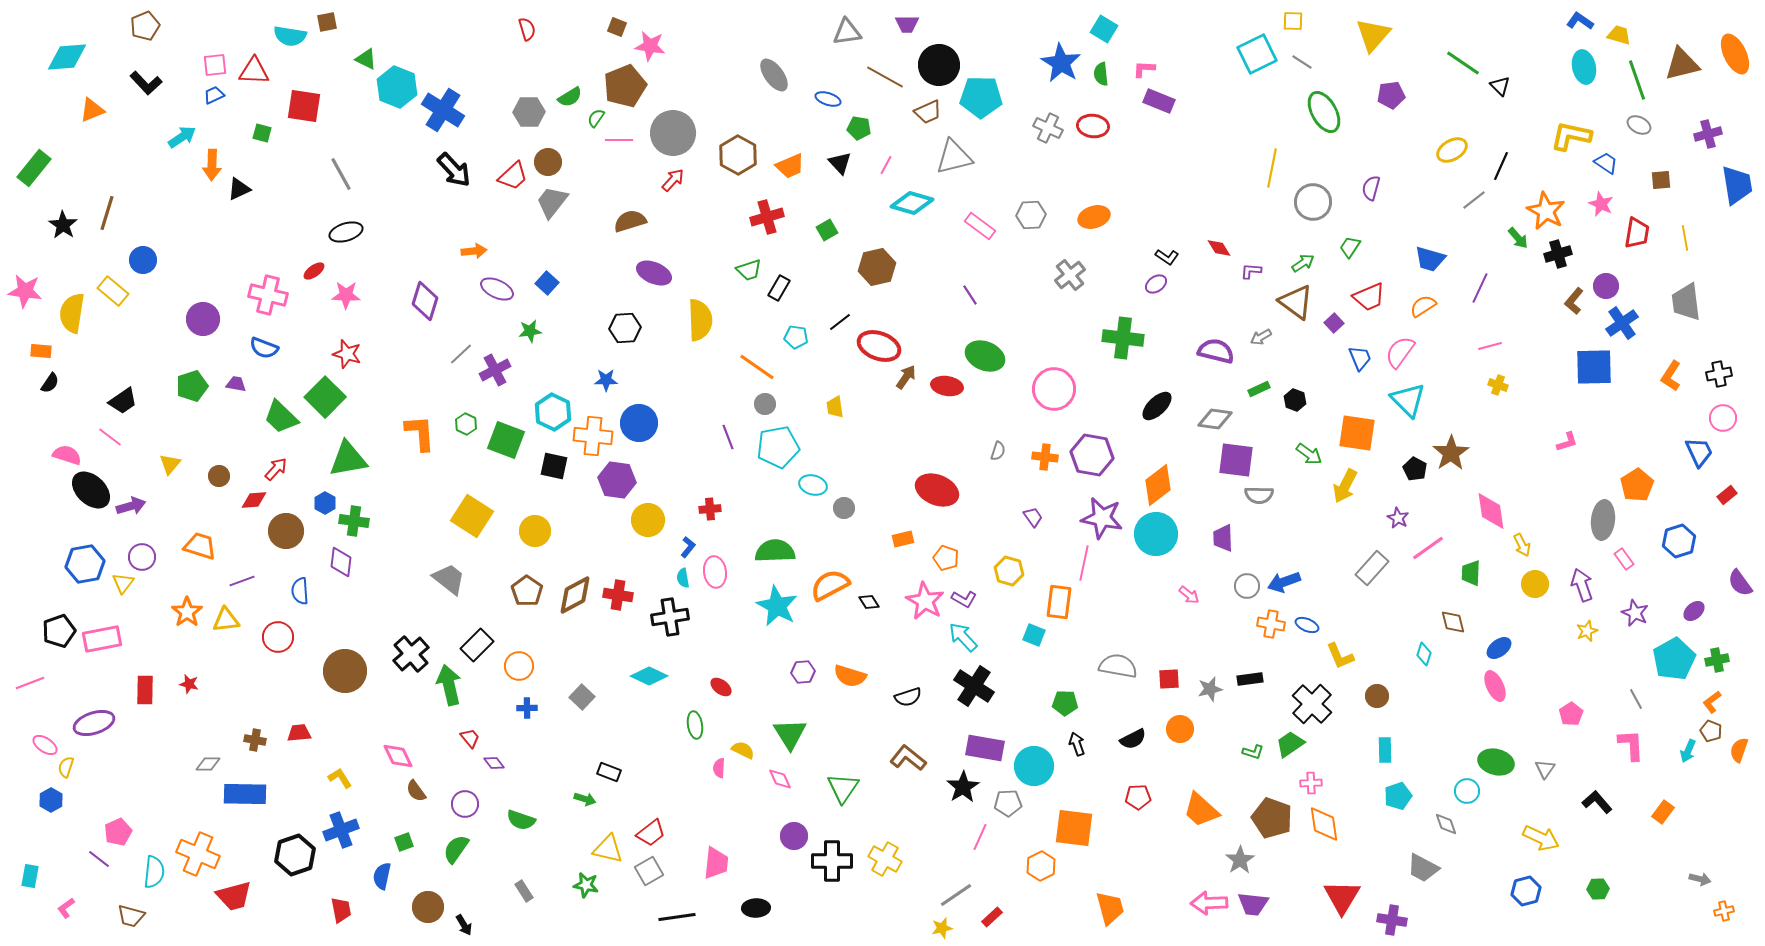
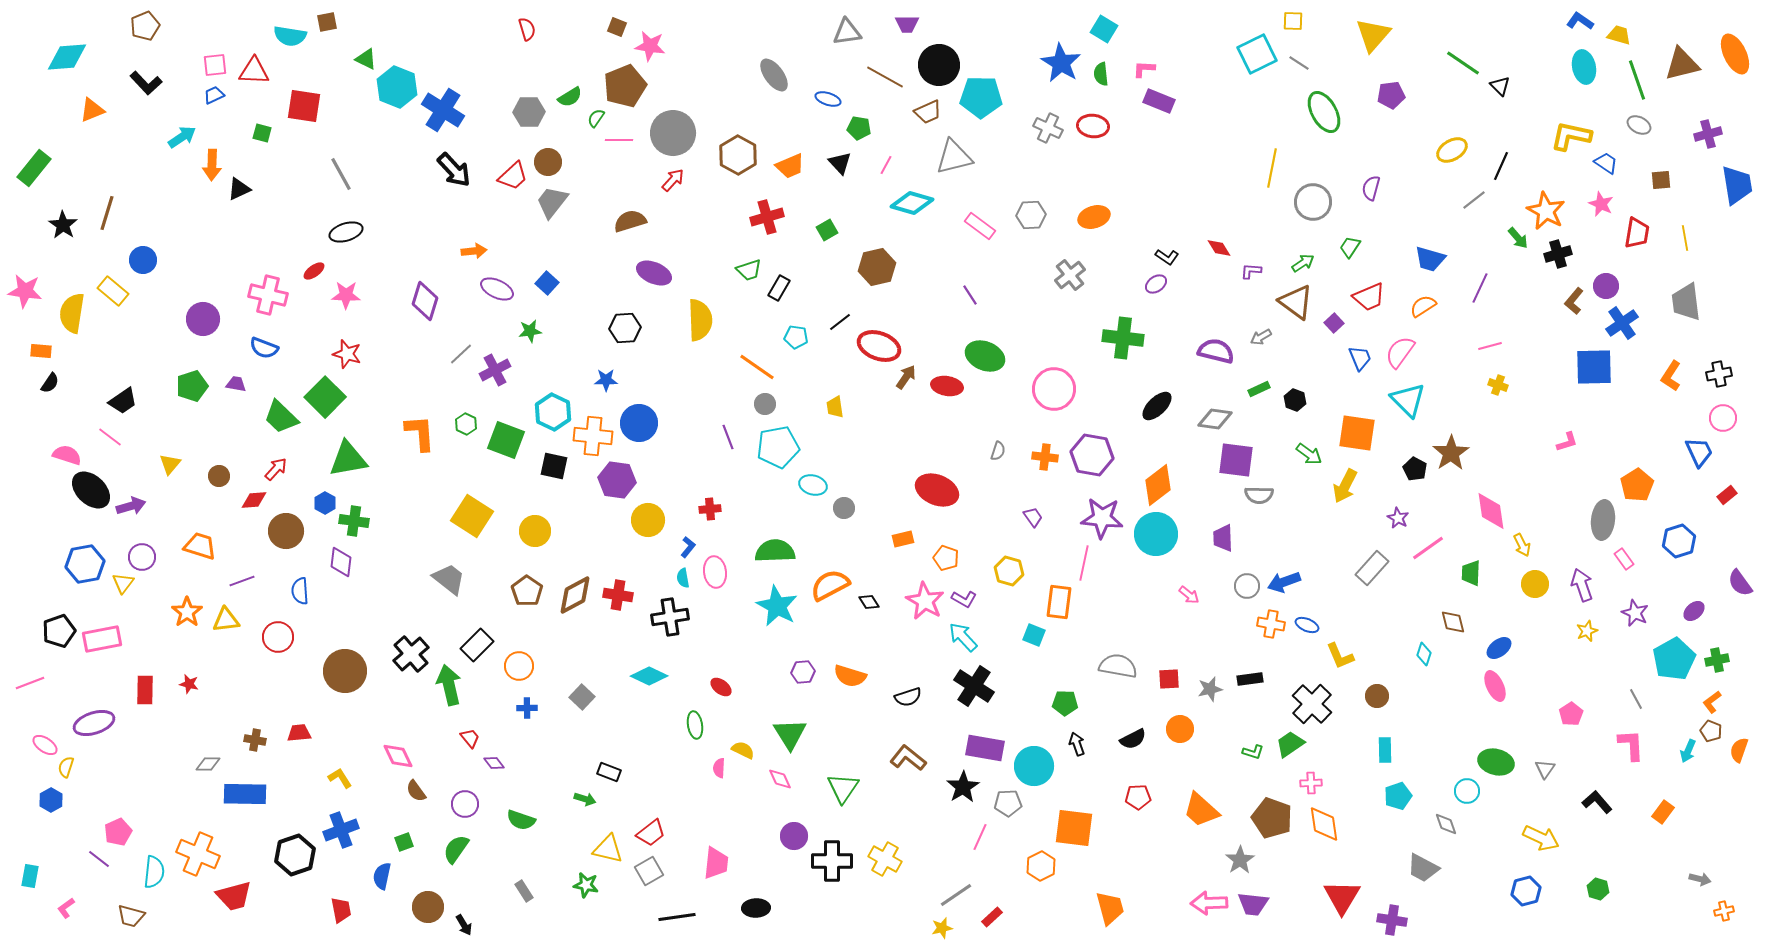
gray line at (1302, 62): moved 3 px left, 1 px down
purple star at (1102, 518): rotated 6 degrees counterclockwise
green hexagon at (1598, 889): rotated 20 degrees clockwise
